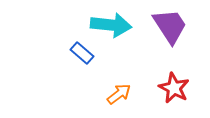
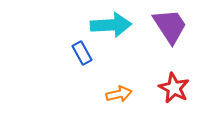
cyan arrow: rotated 9 degrees counterclockwise
blue rectangle: rotated 20 degrees clockwise
orange arrow: rotated 25 degrees clockwise
